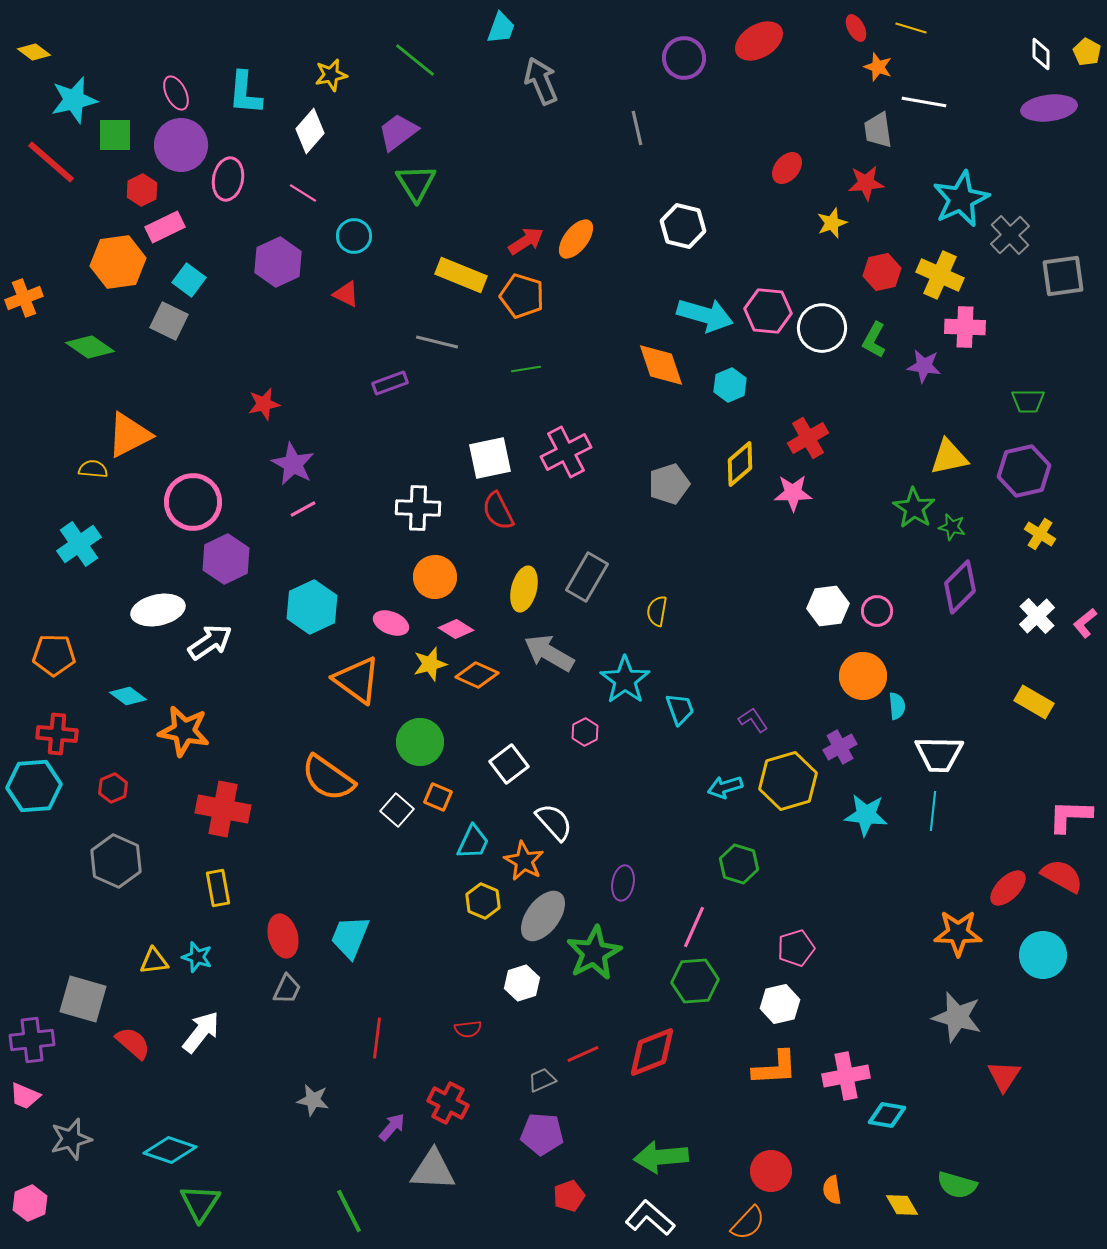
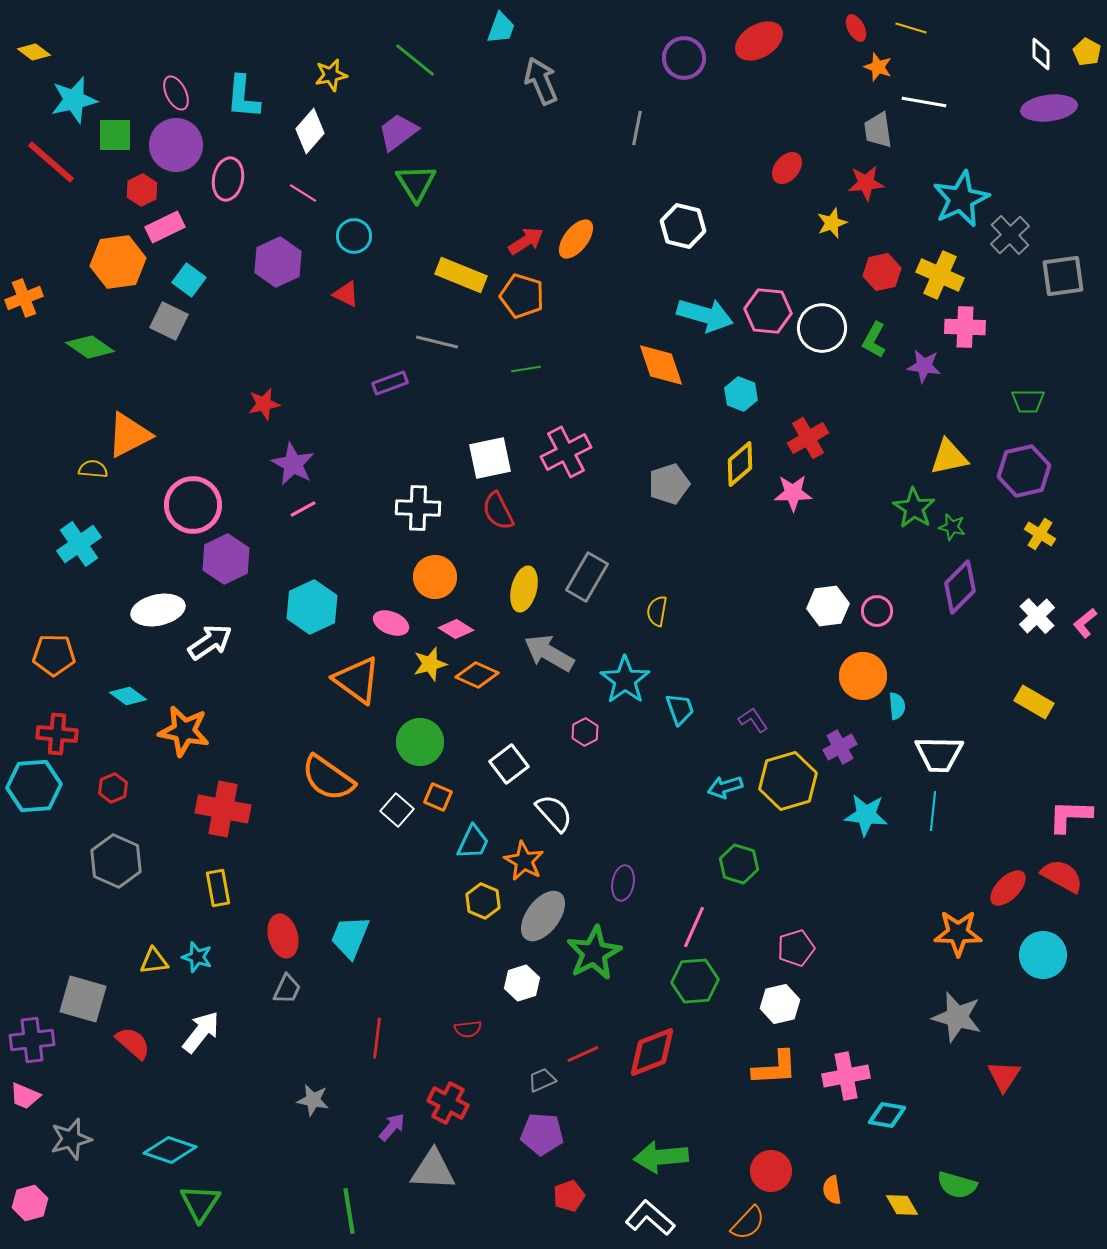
cyan L-shape at (245, 93): moved 2 px left, 4 px down
gray line at (637, 128): rotated 24 degrees clockwise
purple circle at (181, 145): moved 5 px left
cyan hexagon at (730, 385): moved 11 px right, 9 px down; rotated 16 degrees counterclockwise
pink circle at (193, 502): moved 3 px down
white semicircle at (554, 822): moved 9 px up
pink hexagon at (30, 1203): rotated 8 degrees clockwise
green line at (349, 1211): rotated 18 degrees clockwise
